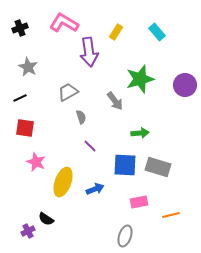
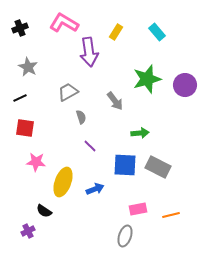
green star: moved 7 px right
pink star: rotated 18 degrees counterclockwise
gray rectangle: rotated 10 degrees clockwise
pink rectangle: moved 1 px left, 7 px down
black semicircle: moved 2 px left, 8 px up
